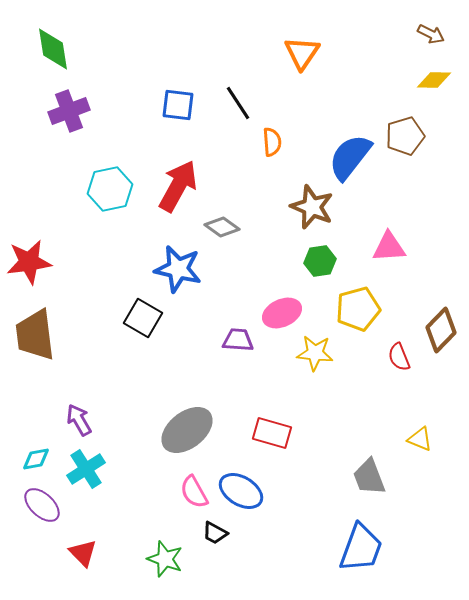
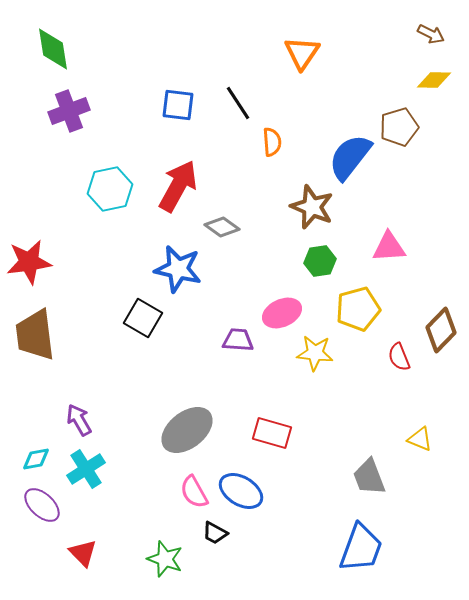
brown pentagon: moved 6 px left, 9 px up
